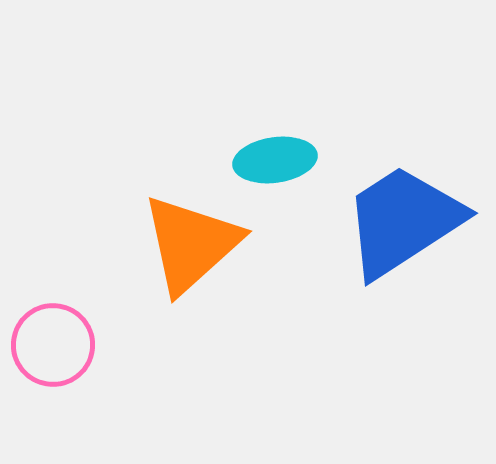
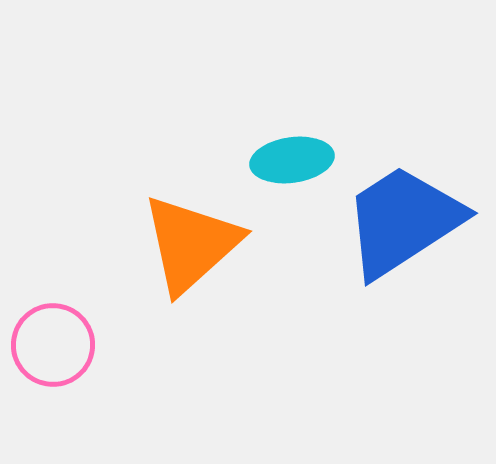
cyan ellipse: moved 17 px right
